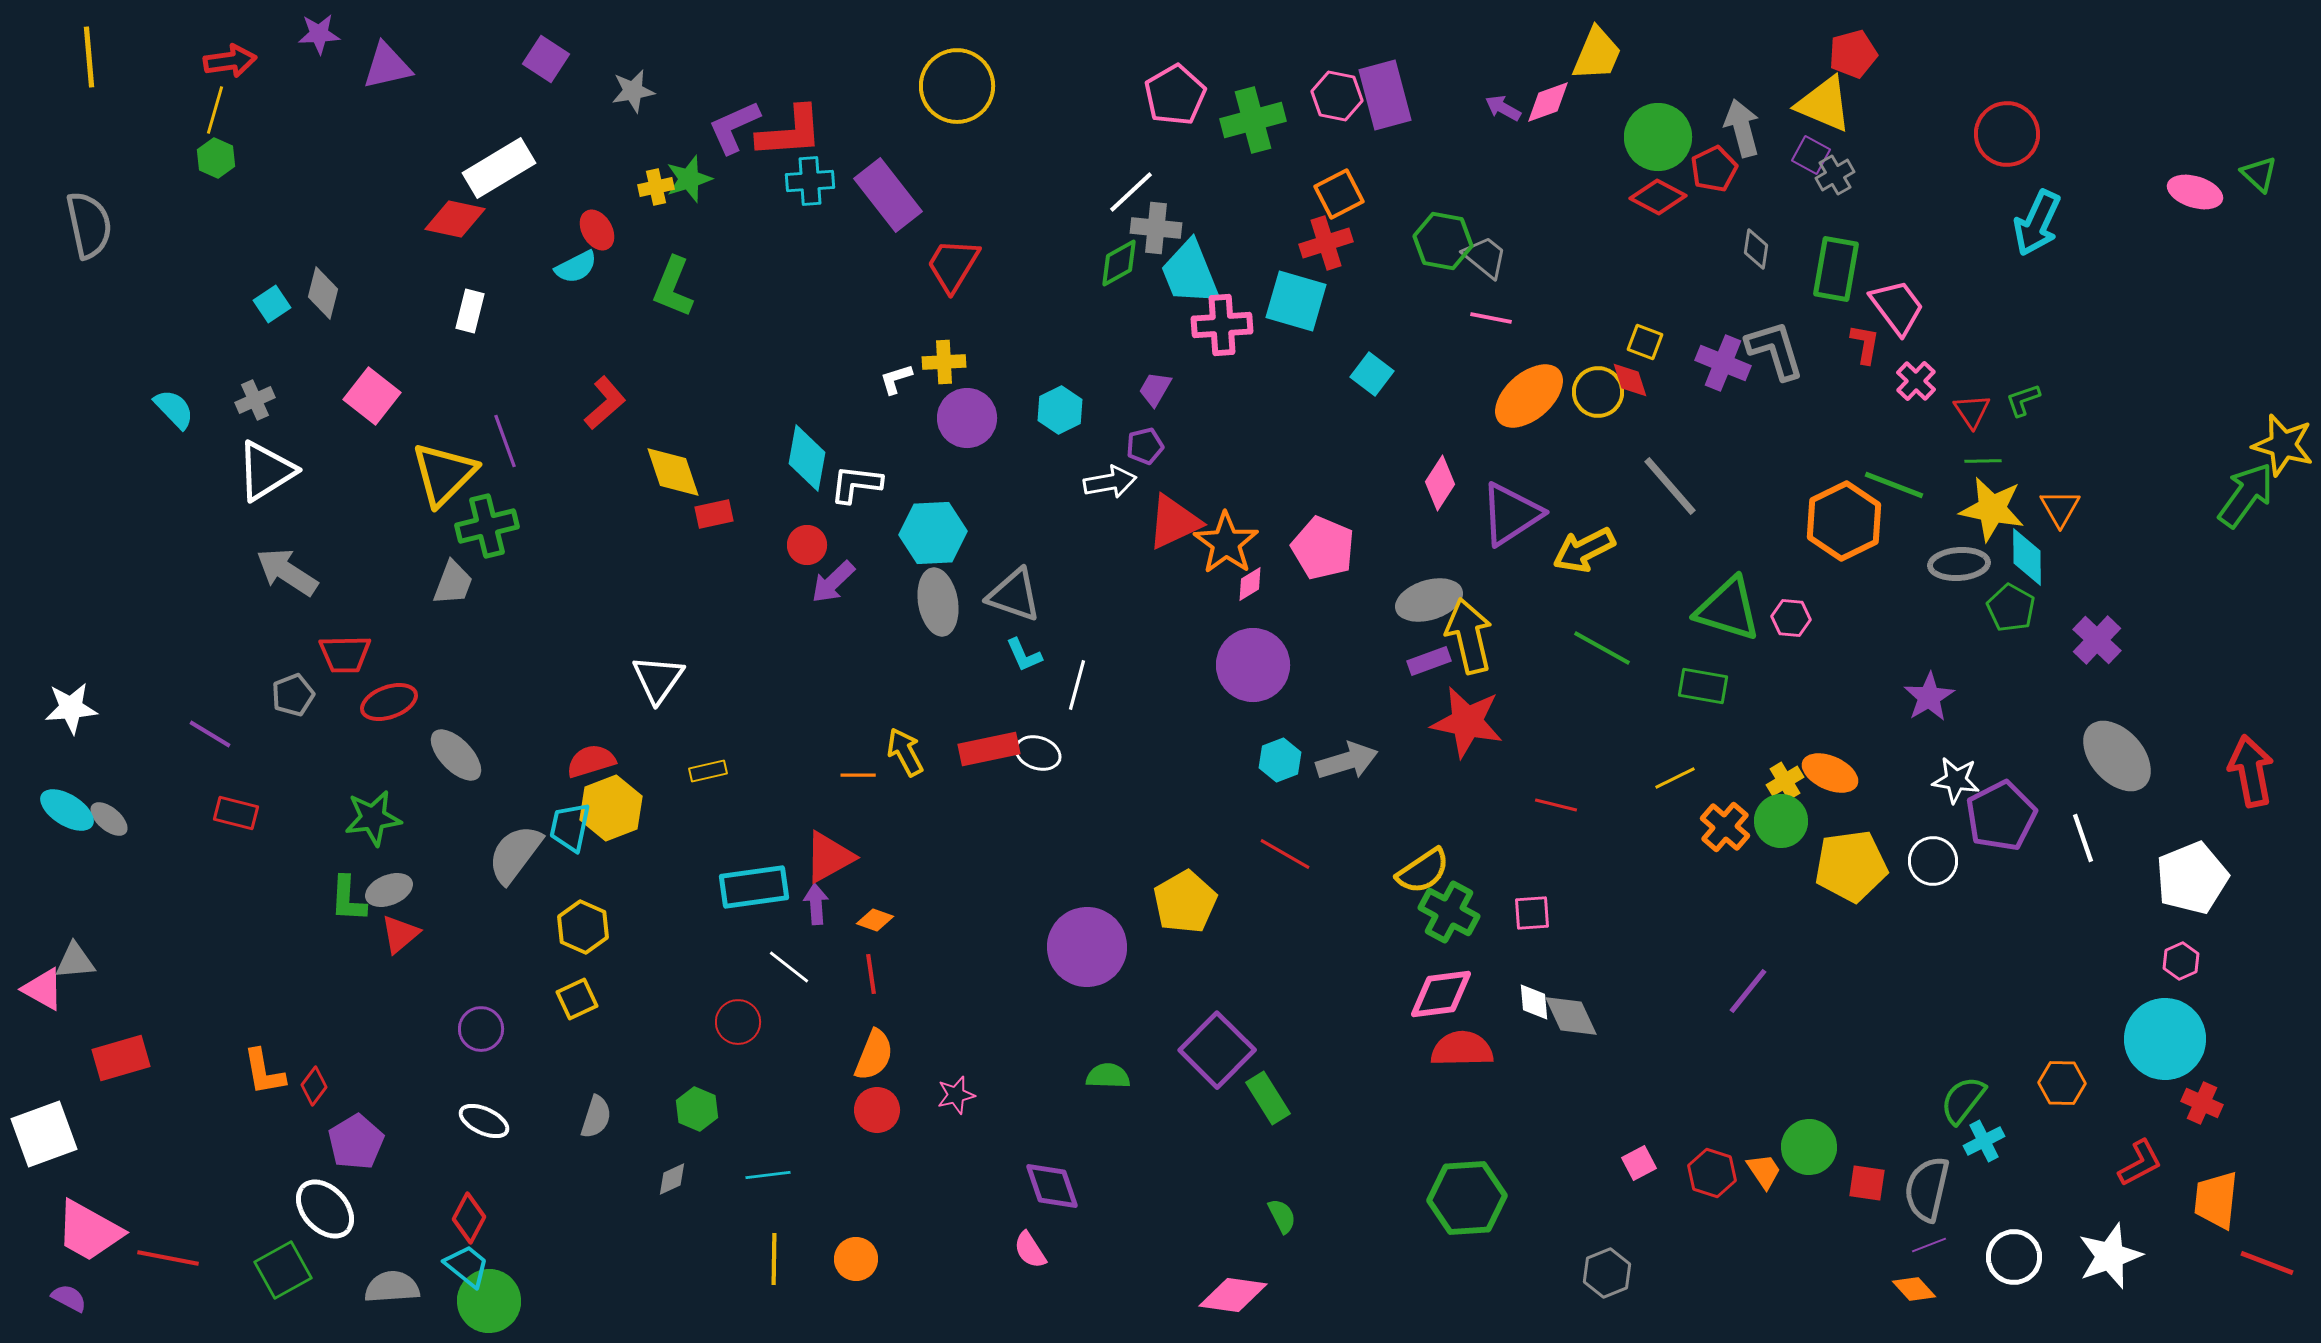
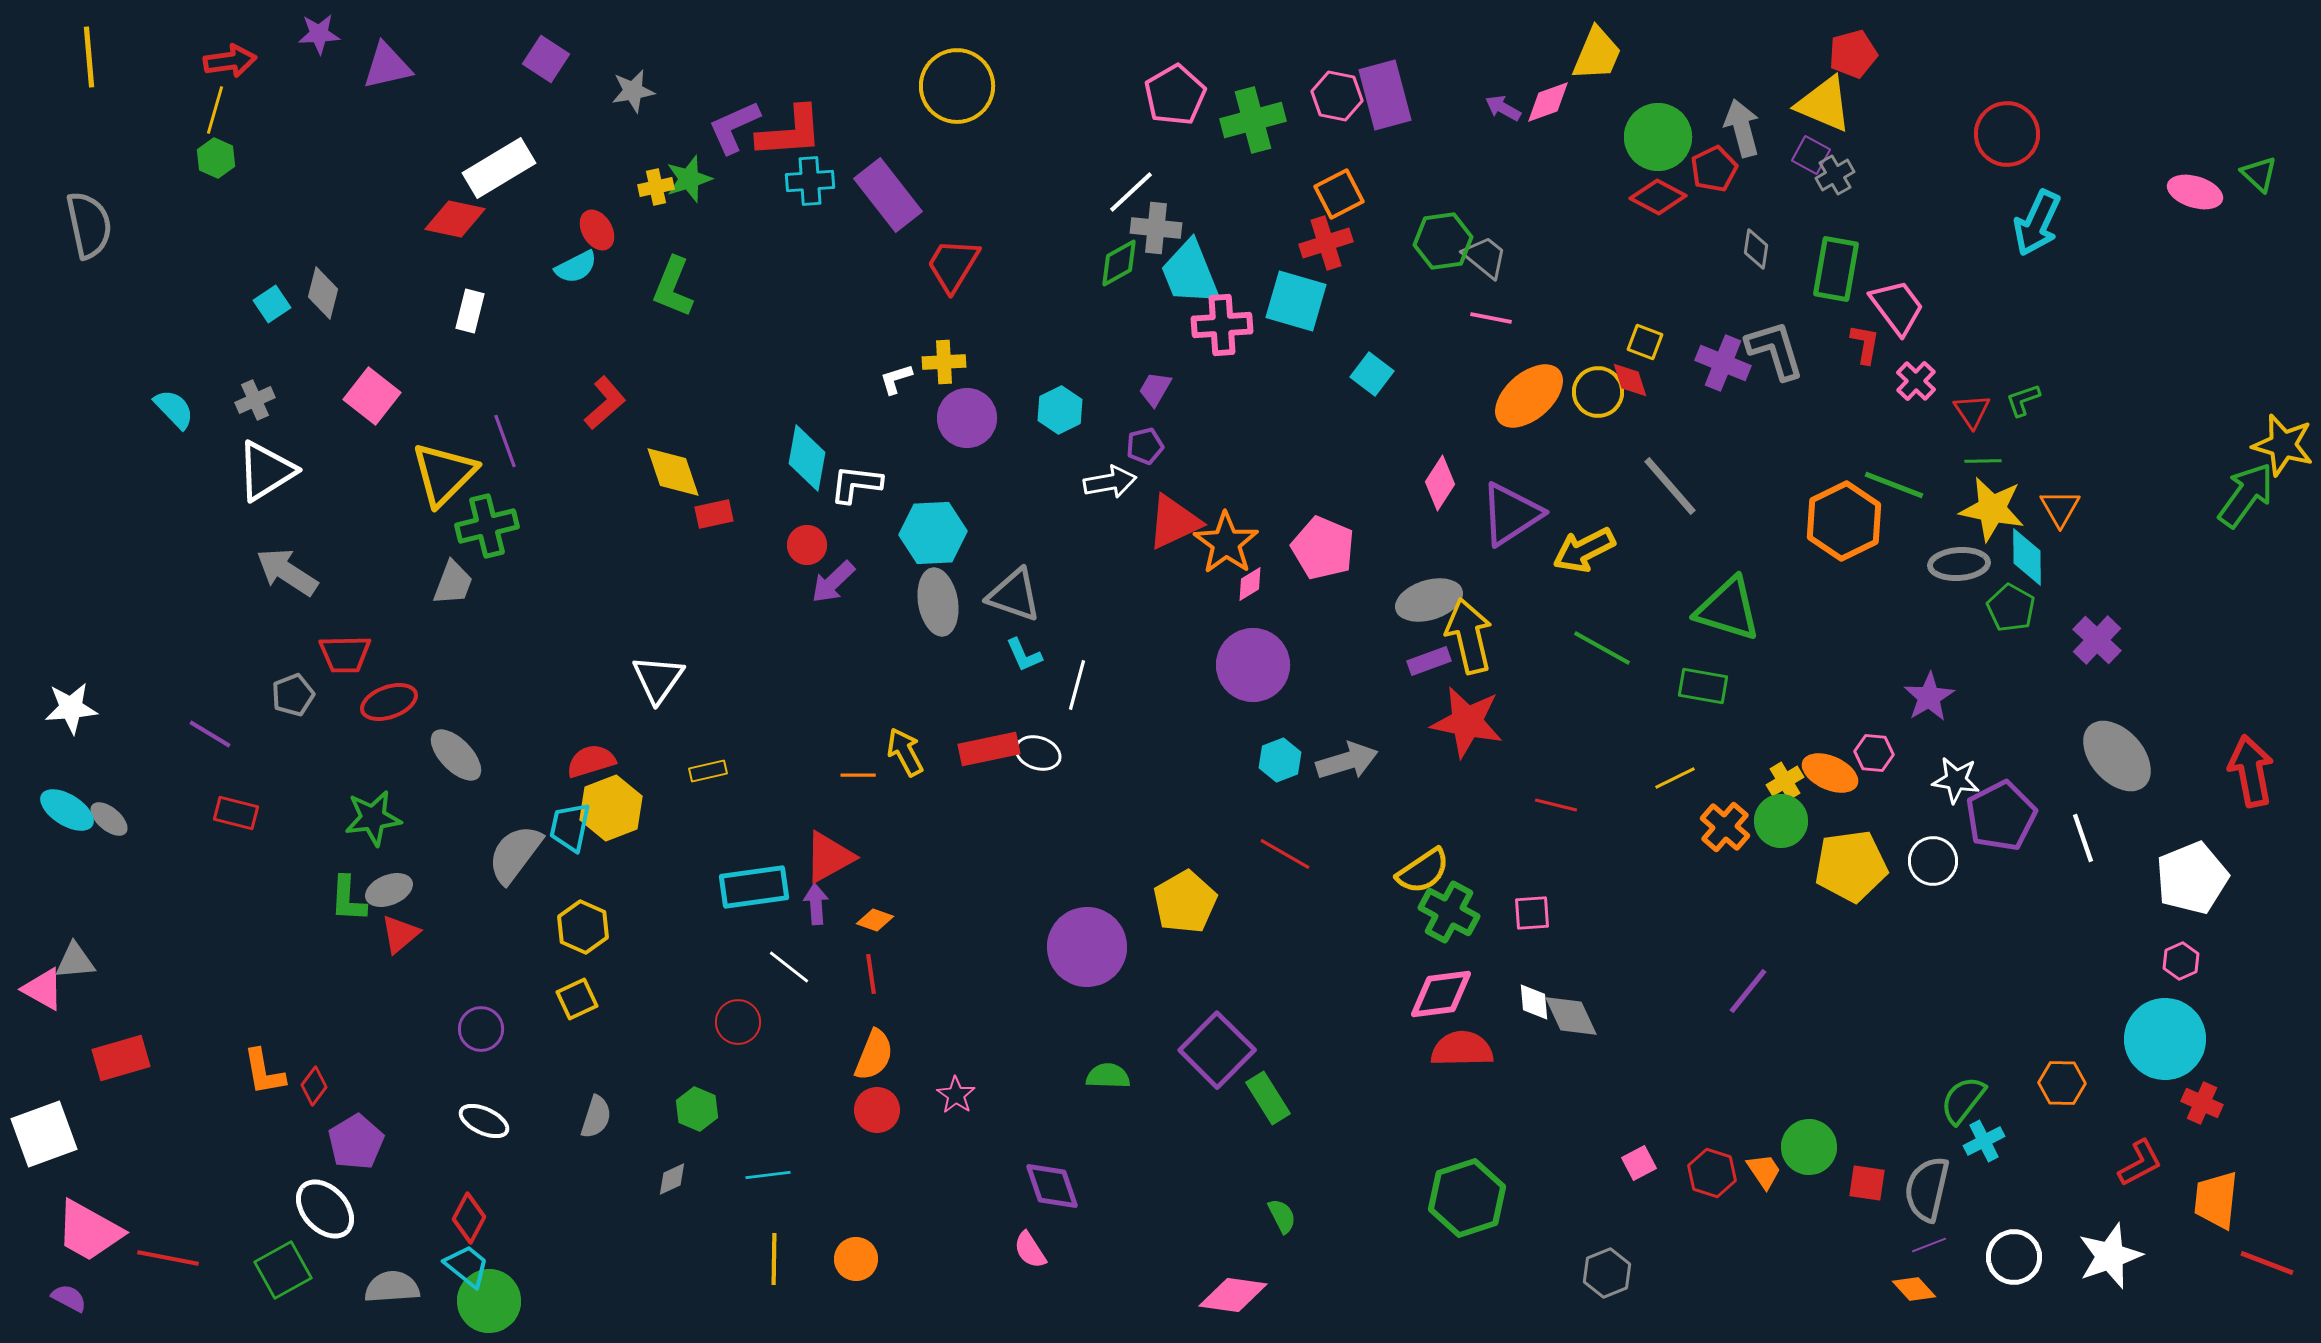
green hexagon at (1443, 241): rotated 18 degrees counterclockwise
pink hexagon at (1791, 618): moved 83 px right, 135 px down
pink star at (956, 1095): rotated 24 degrees counterclockwise
green hexagon at (1467, 1198): rotated 14 degrees counterclockwise
